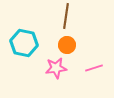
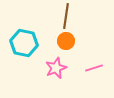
orange circle: moved 1 px left, 4 px up
pink star: rotated 15 degrees counterclockwise
